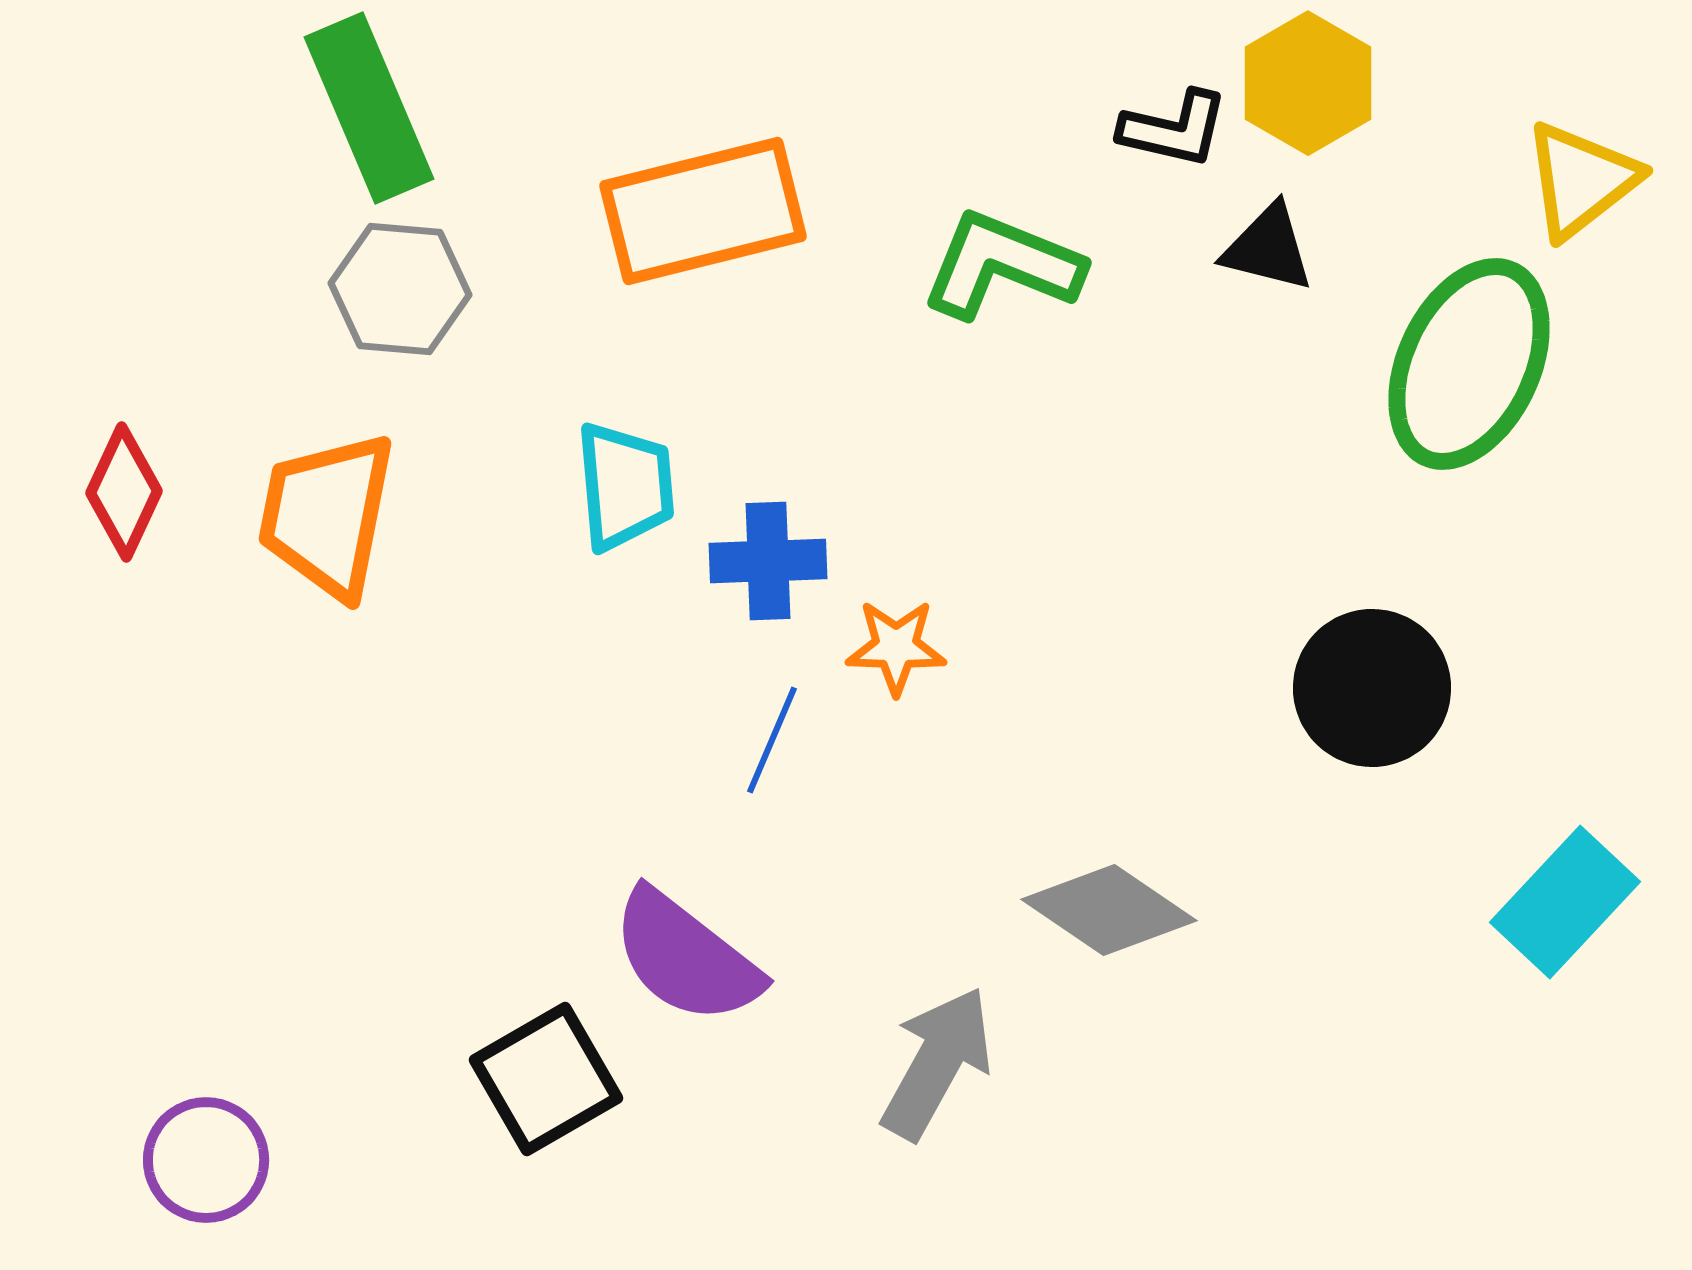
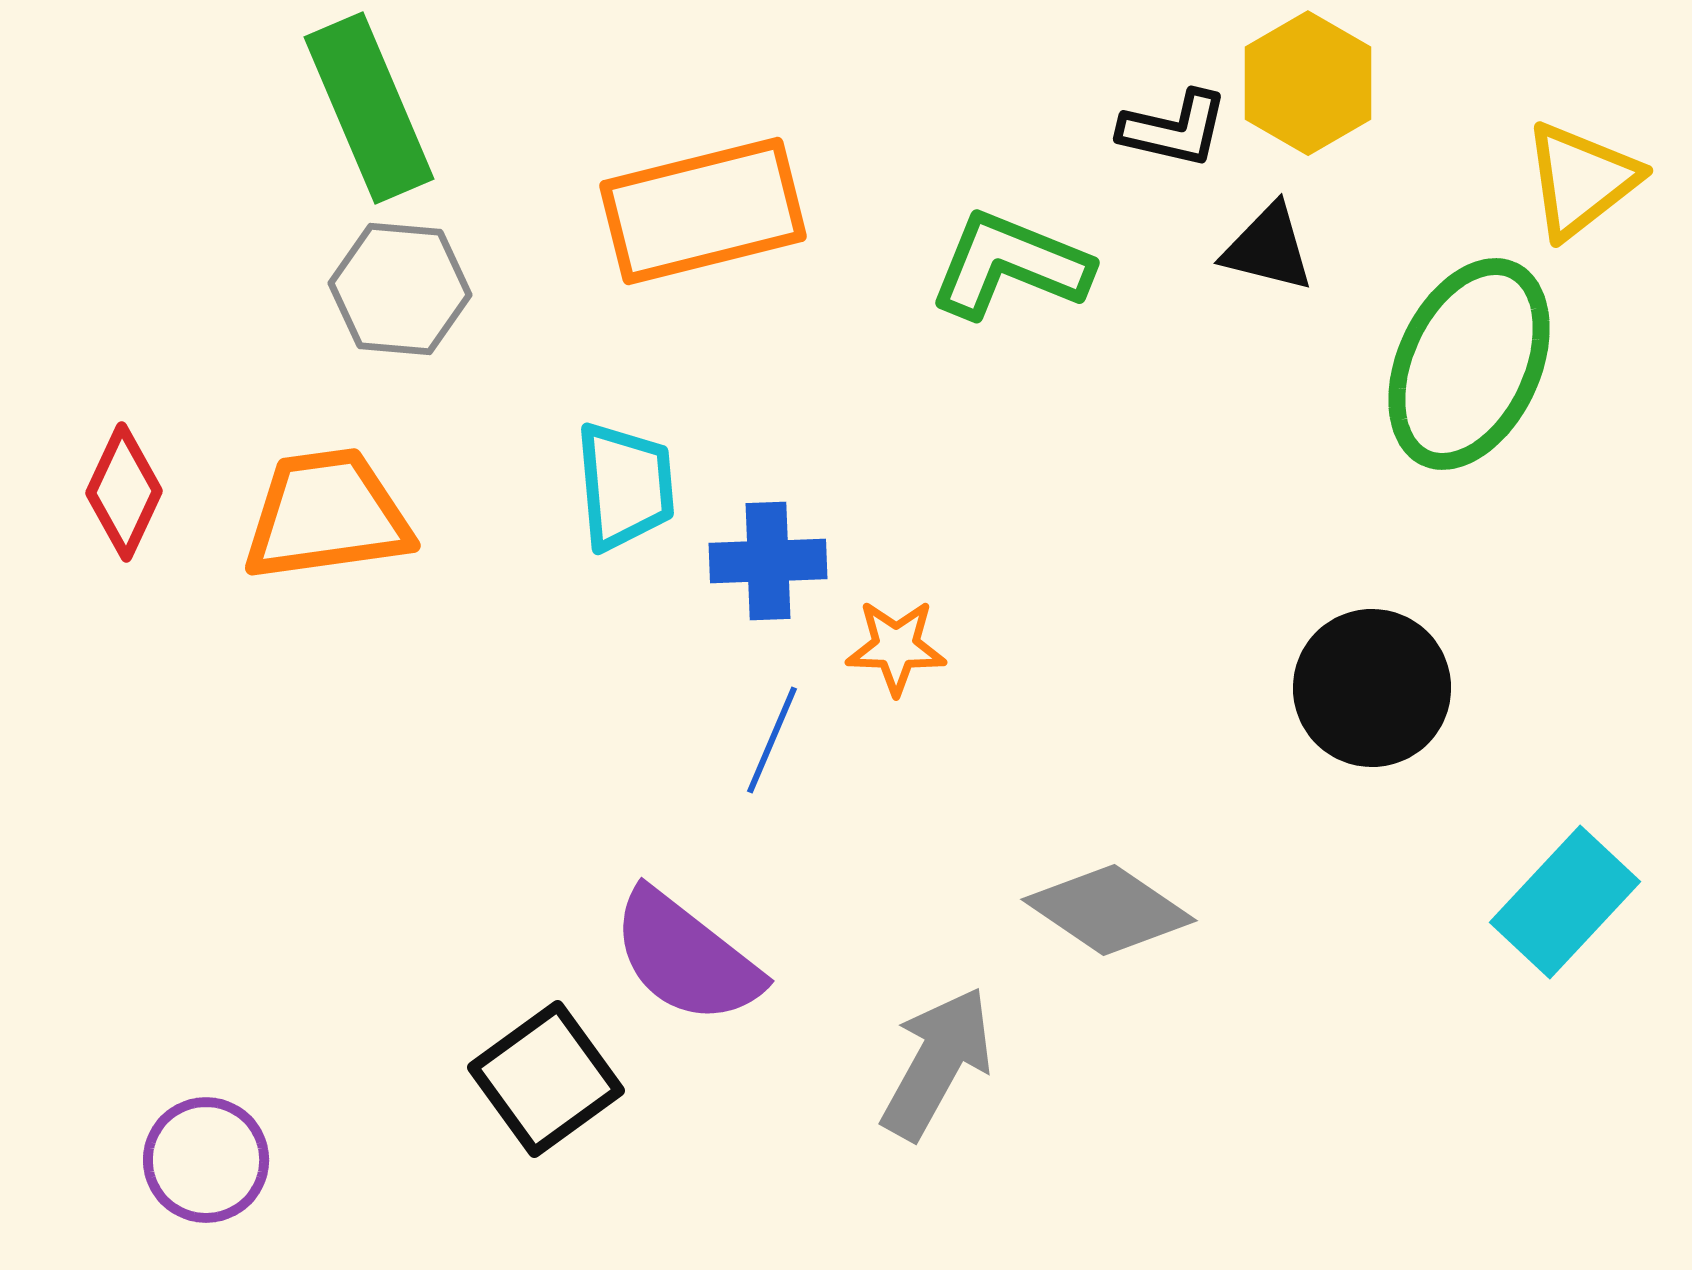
green L-shape: moved 8 px right
orange trapezoid: rotated 71 degrees clockwise
black square: rotated 6 degrees counterclockwise
